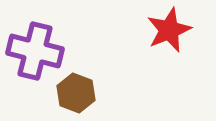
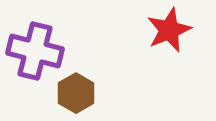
brown hexagon: rotated 9 degrees clockwise
